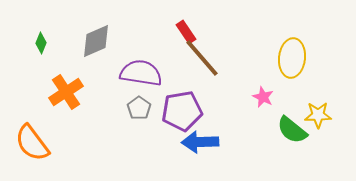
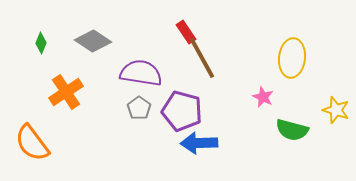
gray diamond: moved 3 px left; rotated 57 degrees clockwise
brown line: rotated 12 degrees clockwise
purple pentagon: rotated 24 degrees clockwise
yellow star: moved 18 px right, 5 px up; rotated 20 degrees clockwise
green semicircle: rotated 24 degrees counterclockwise
blue arrow: moved 1 px left, 1 px down
